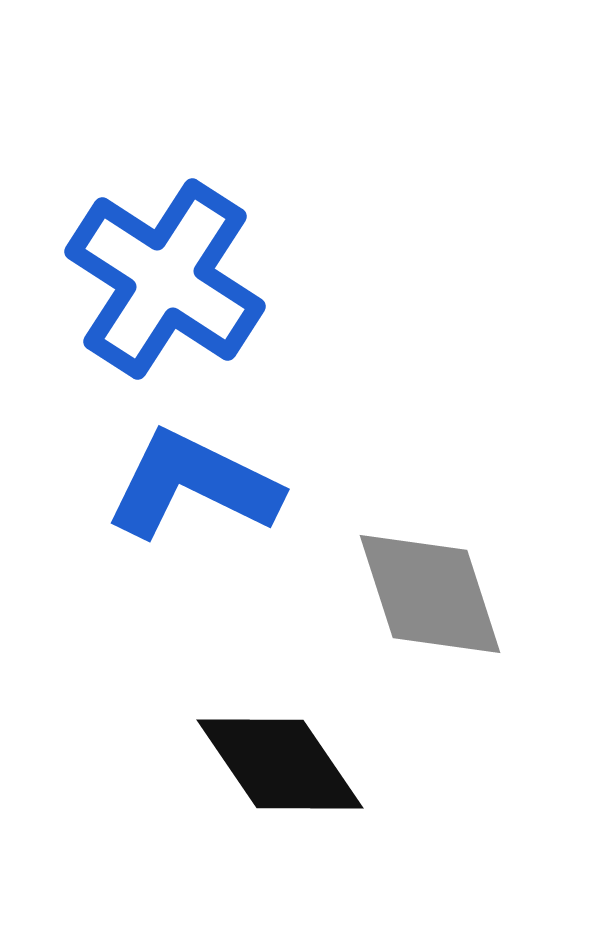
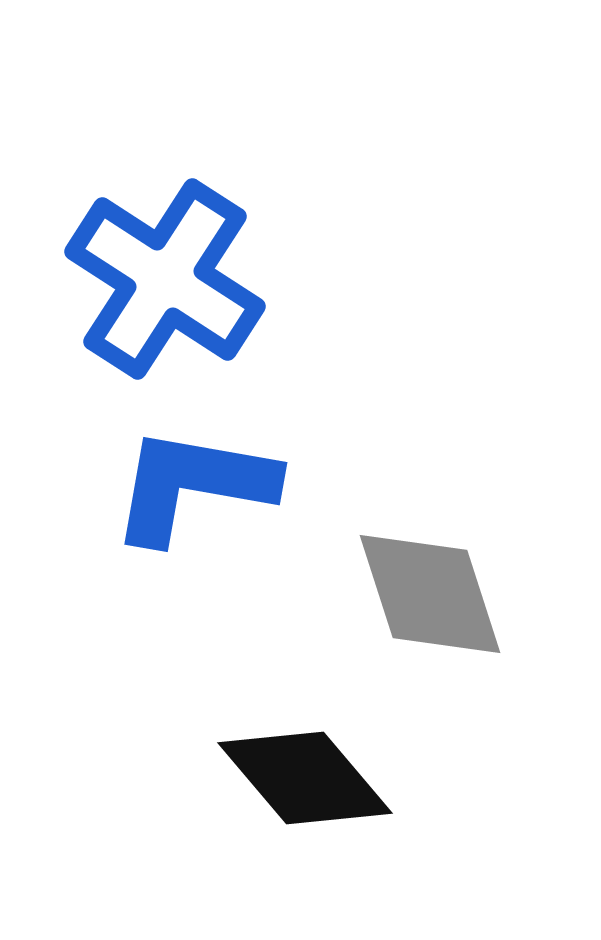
blue L-shape: rotated 16 degrees counterclockwise
black diamond: moved 25 px right, 14 px down; rotated 6 degrees counterclockwise
